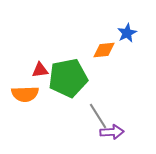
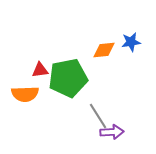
blue star: moved 4 px right, 9 px down; rotated 18 degrees clockwise
